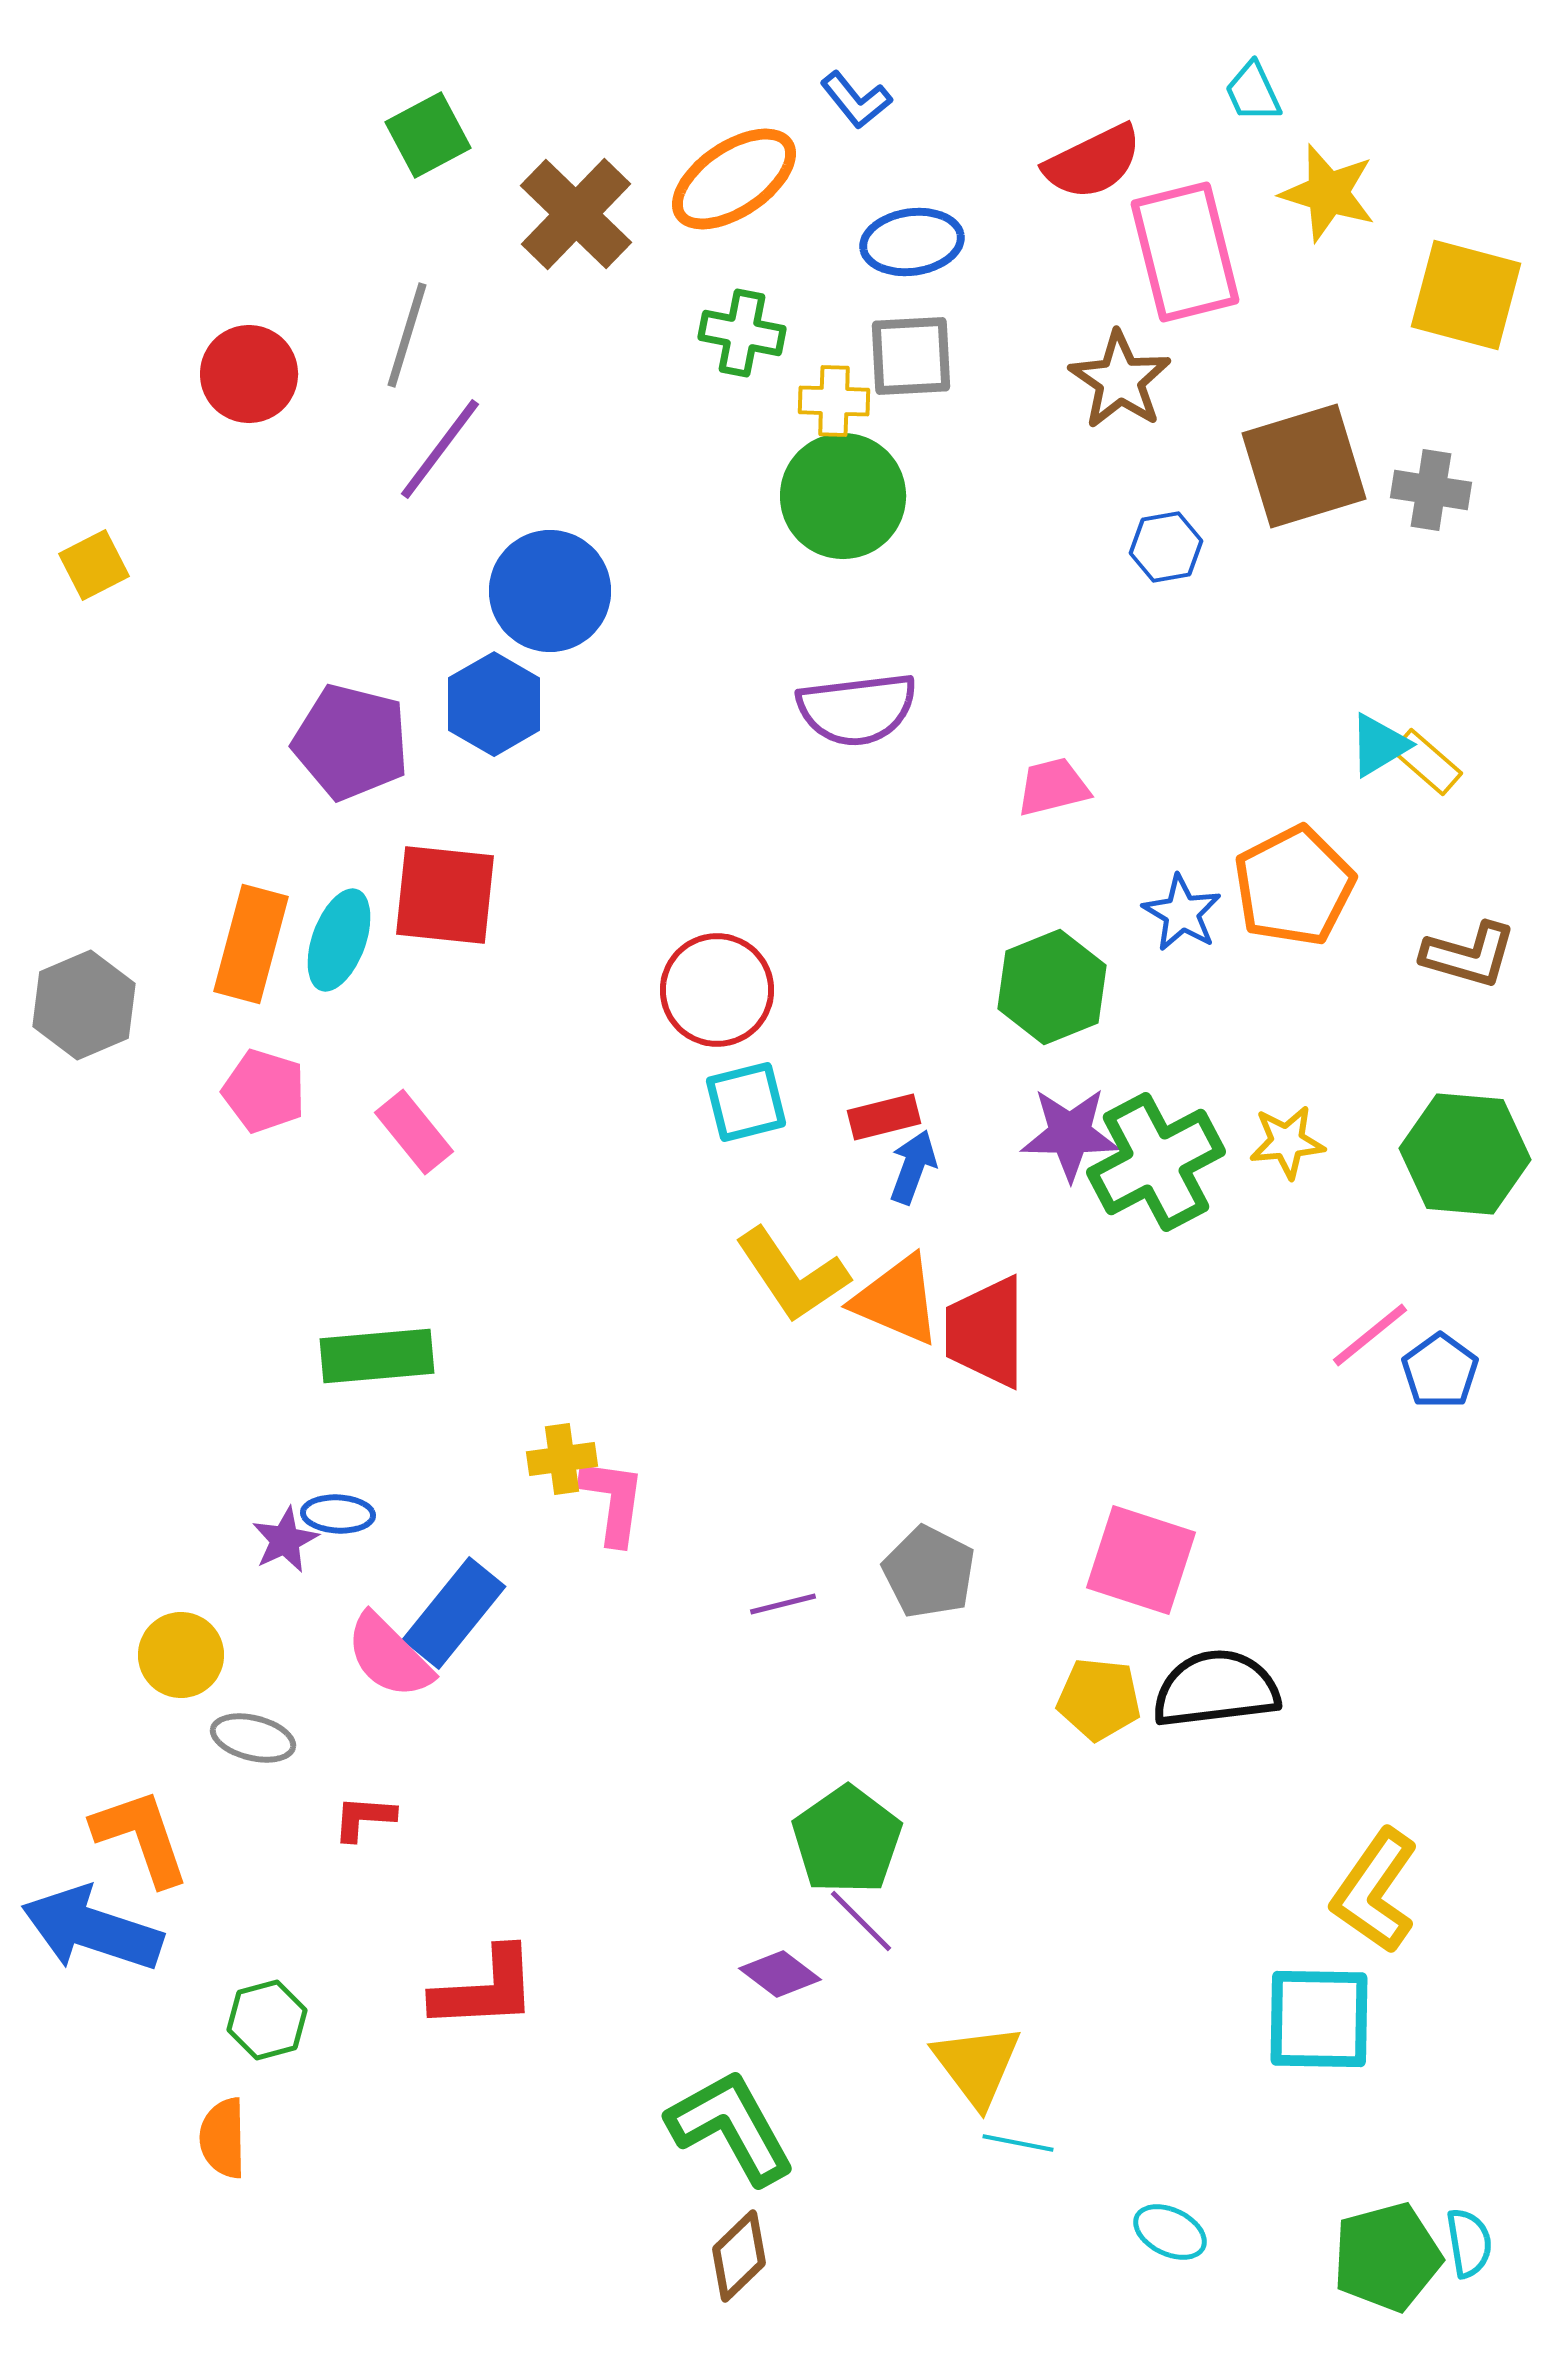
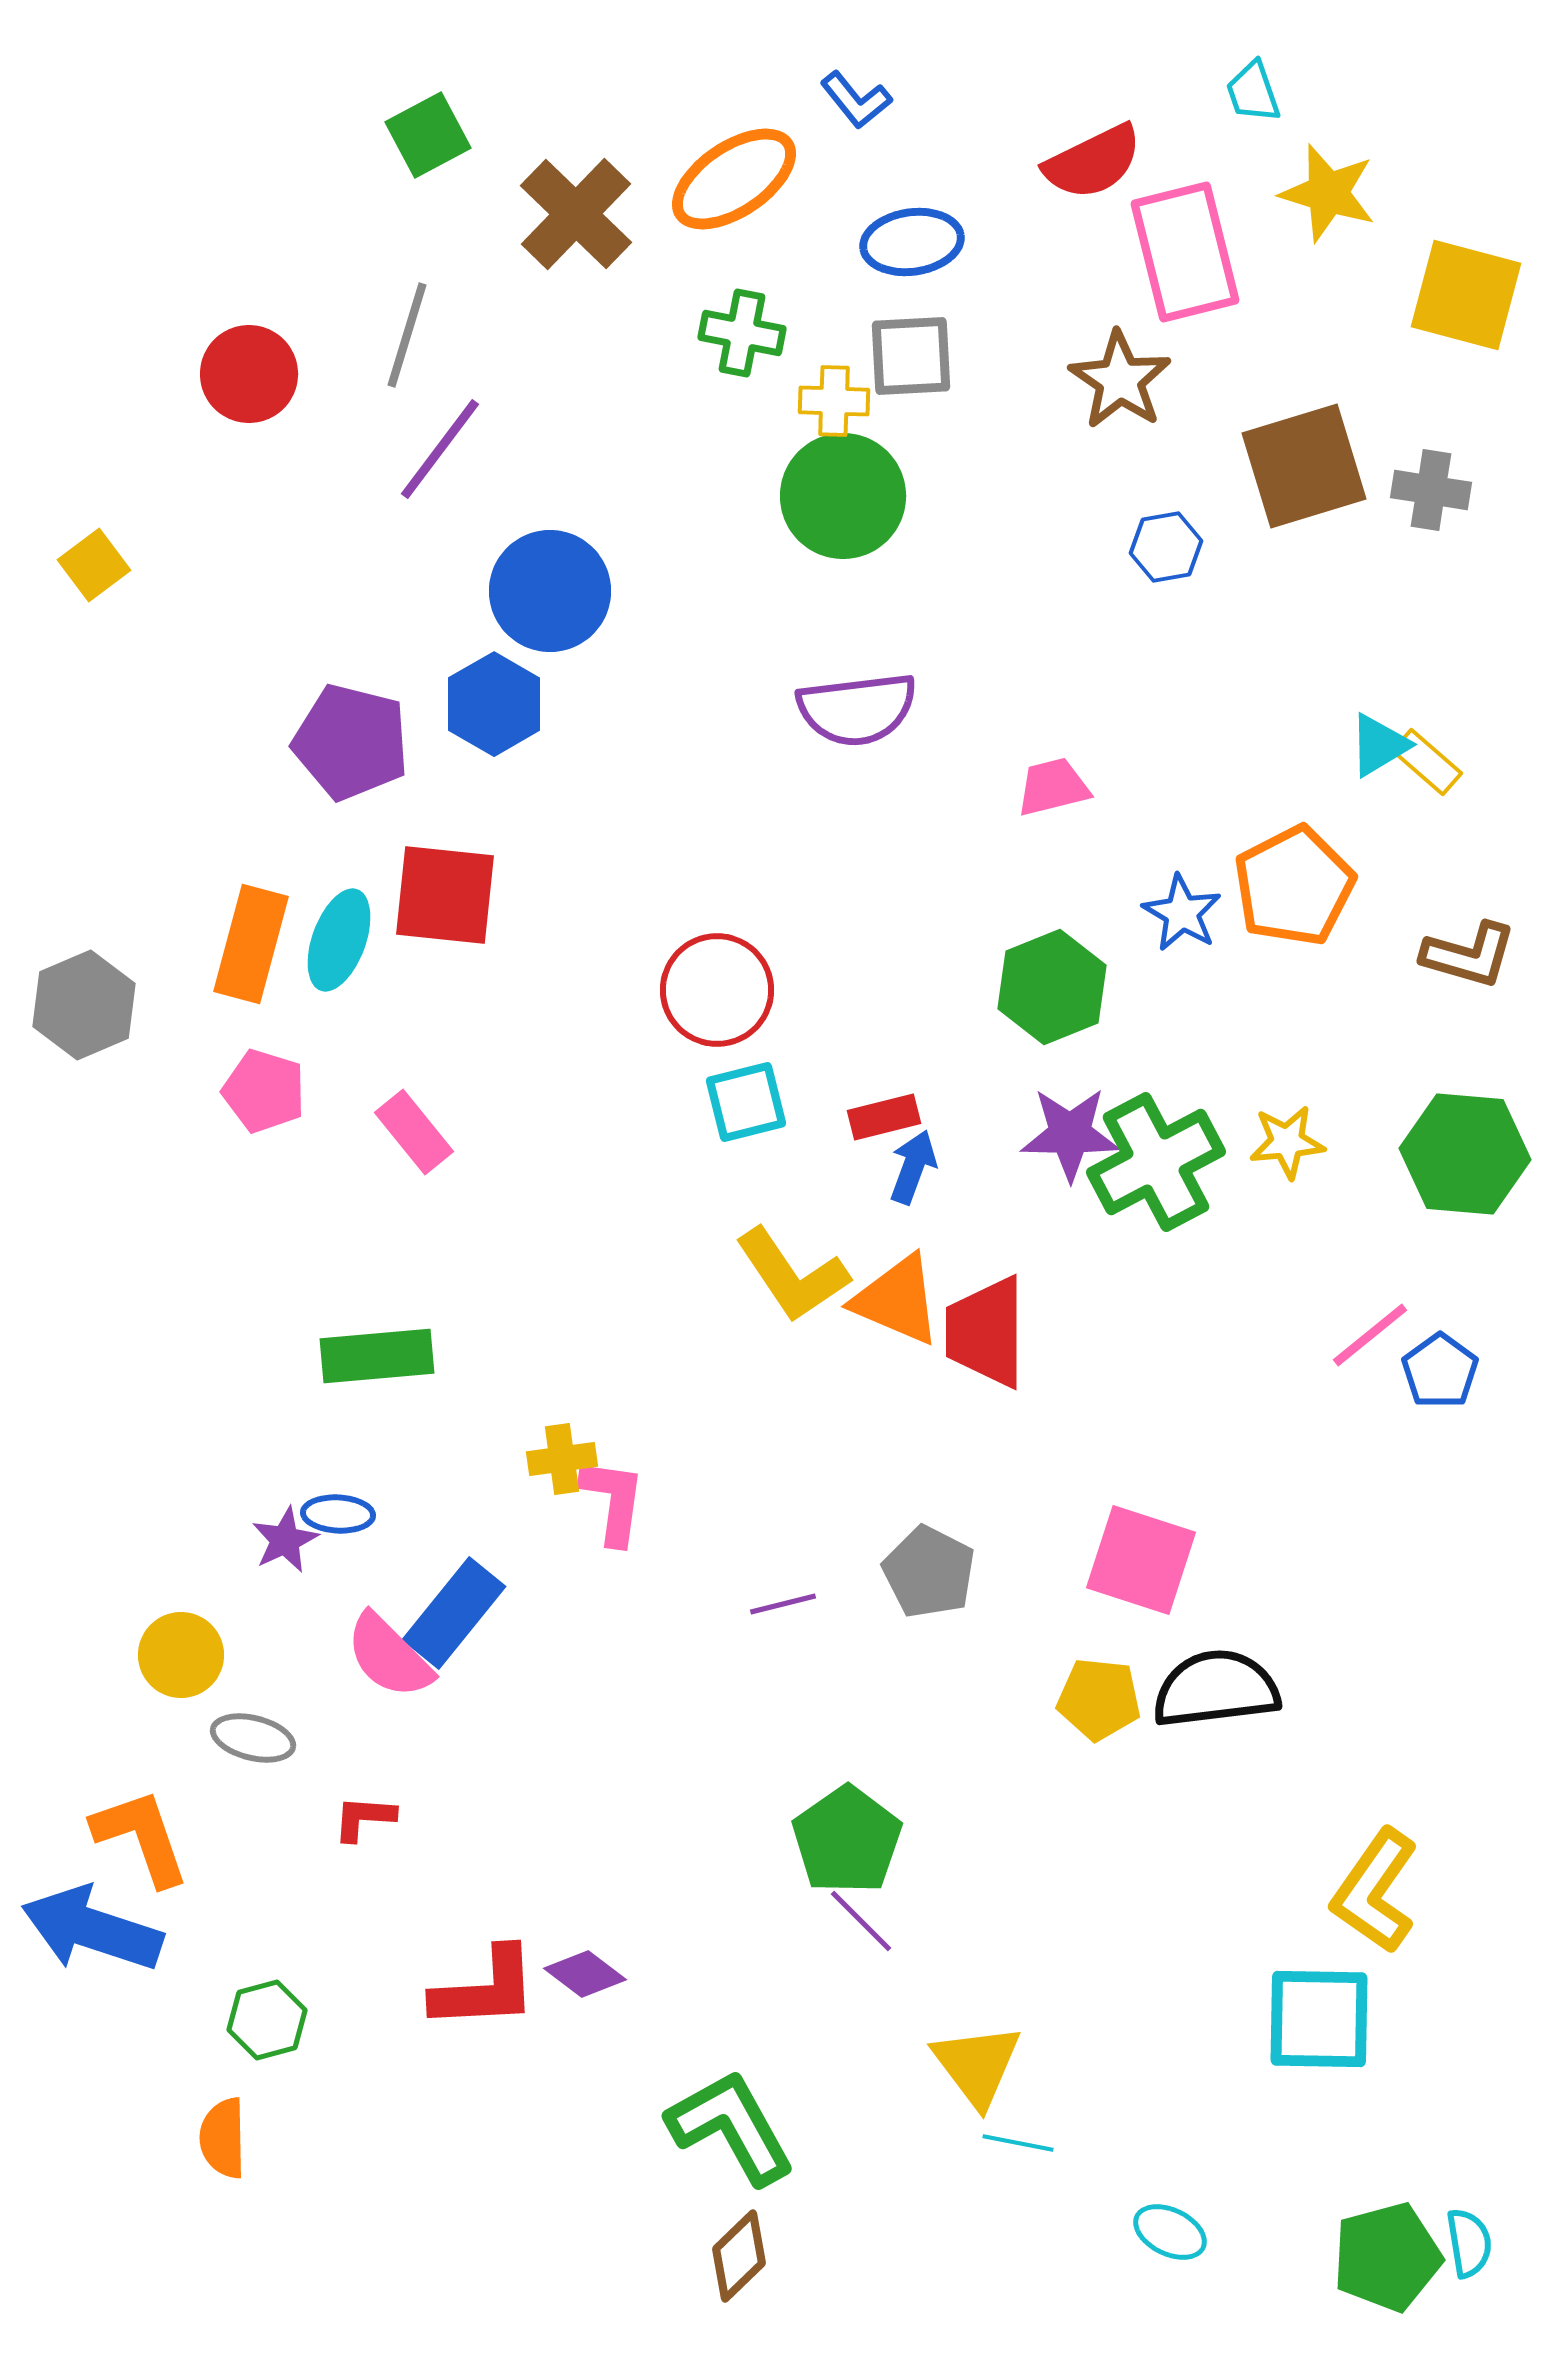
cyan trapezoid at (1253, 92): rotated 6 degrees clockwise
yellow square at (94, 565): rotated 10 degrees counterclockwise
purple diamond at (780, 1974): moved 195 px left
